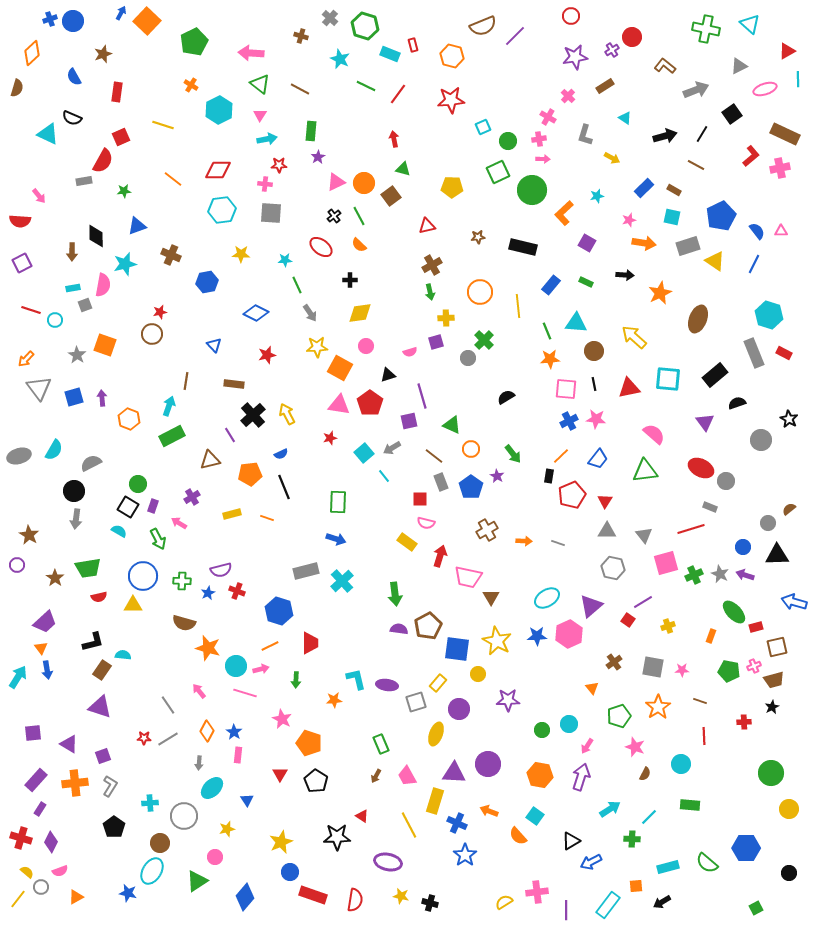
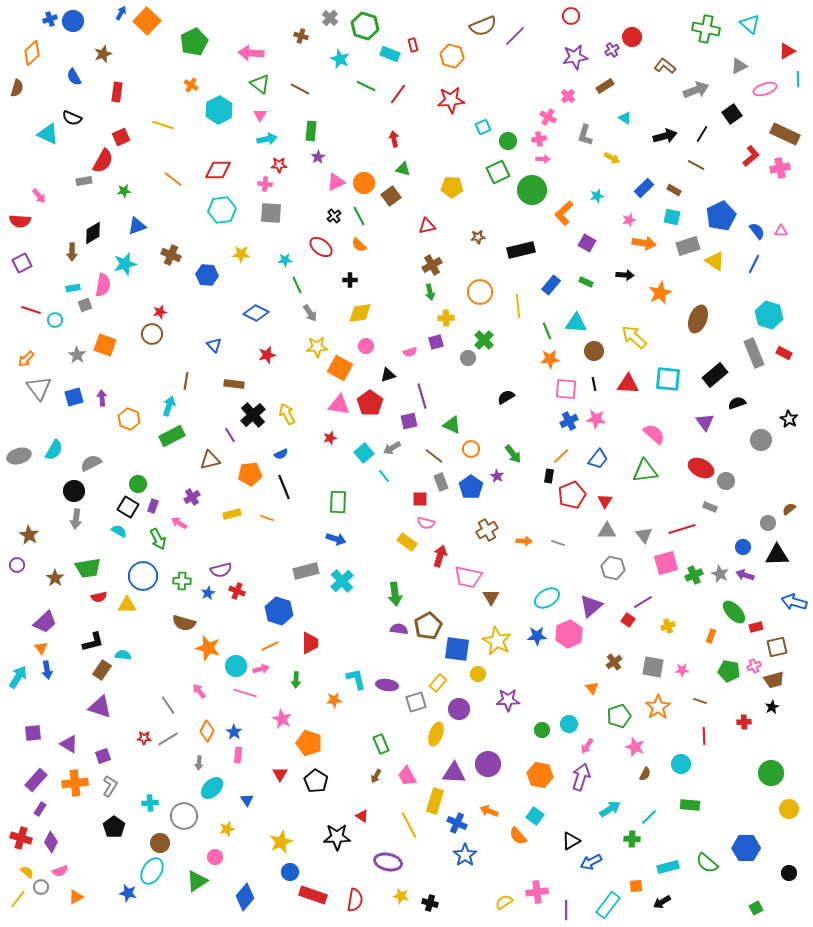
black diamond at (96, 236): moved 3 px left, 3 px up; rotated 60 degrees clockwise
black rectangle at (523, 247): moved 2 px left, 3 px down; rotated 28 degrees counterclockwise
blue hexagon at (207, 282): moved 7 px up; rotated 15 degrees clockwise
red triangle at (629, 388): moved 1 px left, 4 px up; rotated 15 degrees clockwise
red line at (691, 529): moved 9 px left
yellow triangle at (133, 605): moved 6 px left
